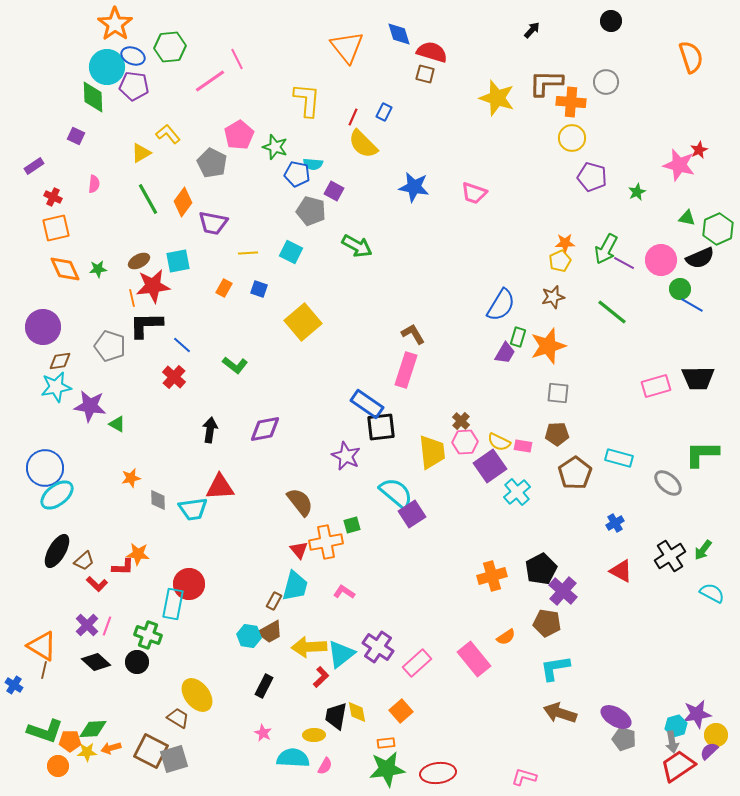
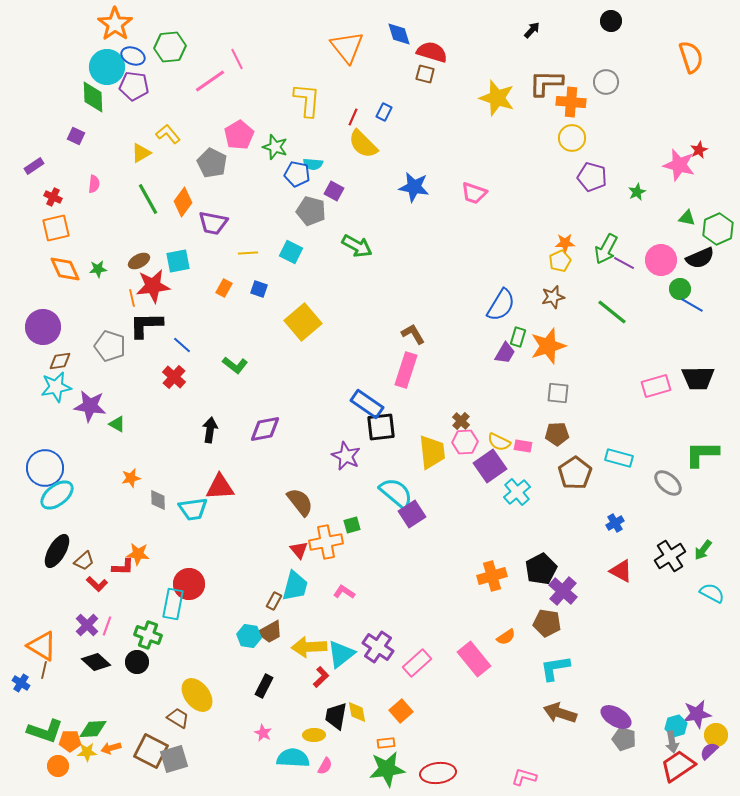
blue cross at (14, 685): moved 7 px right, 2 px up
